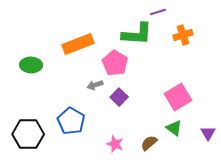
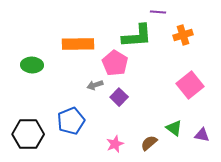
purple line: rotated 21 degrees clockwise
green L-shape: moved 2 px down; rotated 8 degrees counterclockwise
orange rectangle: rotated 20 degrees clockwise
green ellipse: moved 1 px right
pink square: moved 12 px right, 12 px up; rotated 8 degrees counterclockwise
blue pentagon: rotated 20 degrees clockwise
purple triangle: moved 6 px left, 2 px down; rotated 49 degrees counterclockwise
pink star: rotated 30 degrees clockwise
